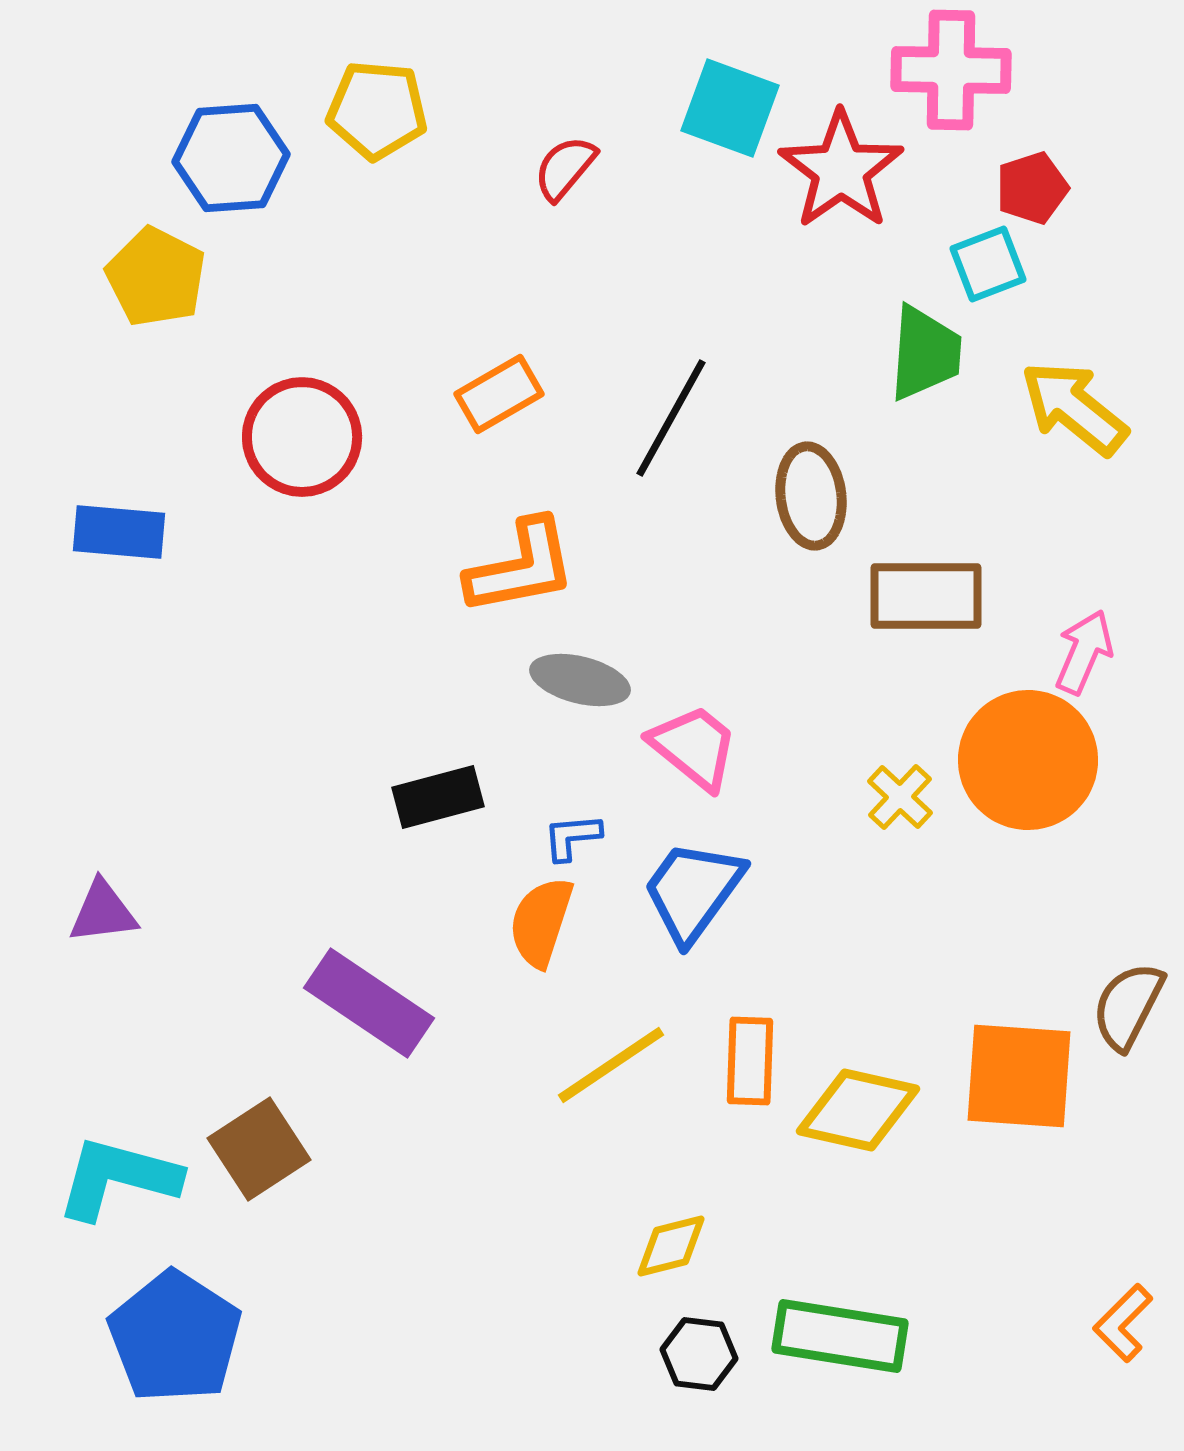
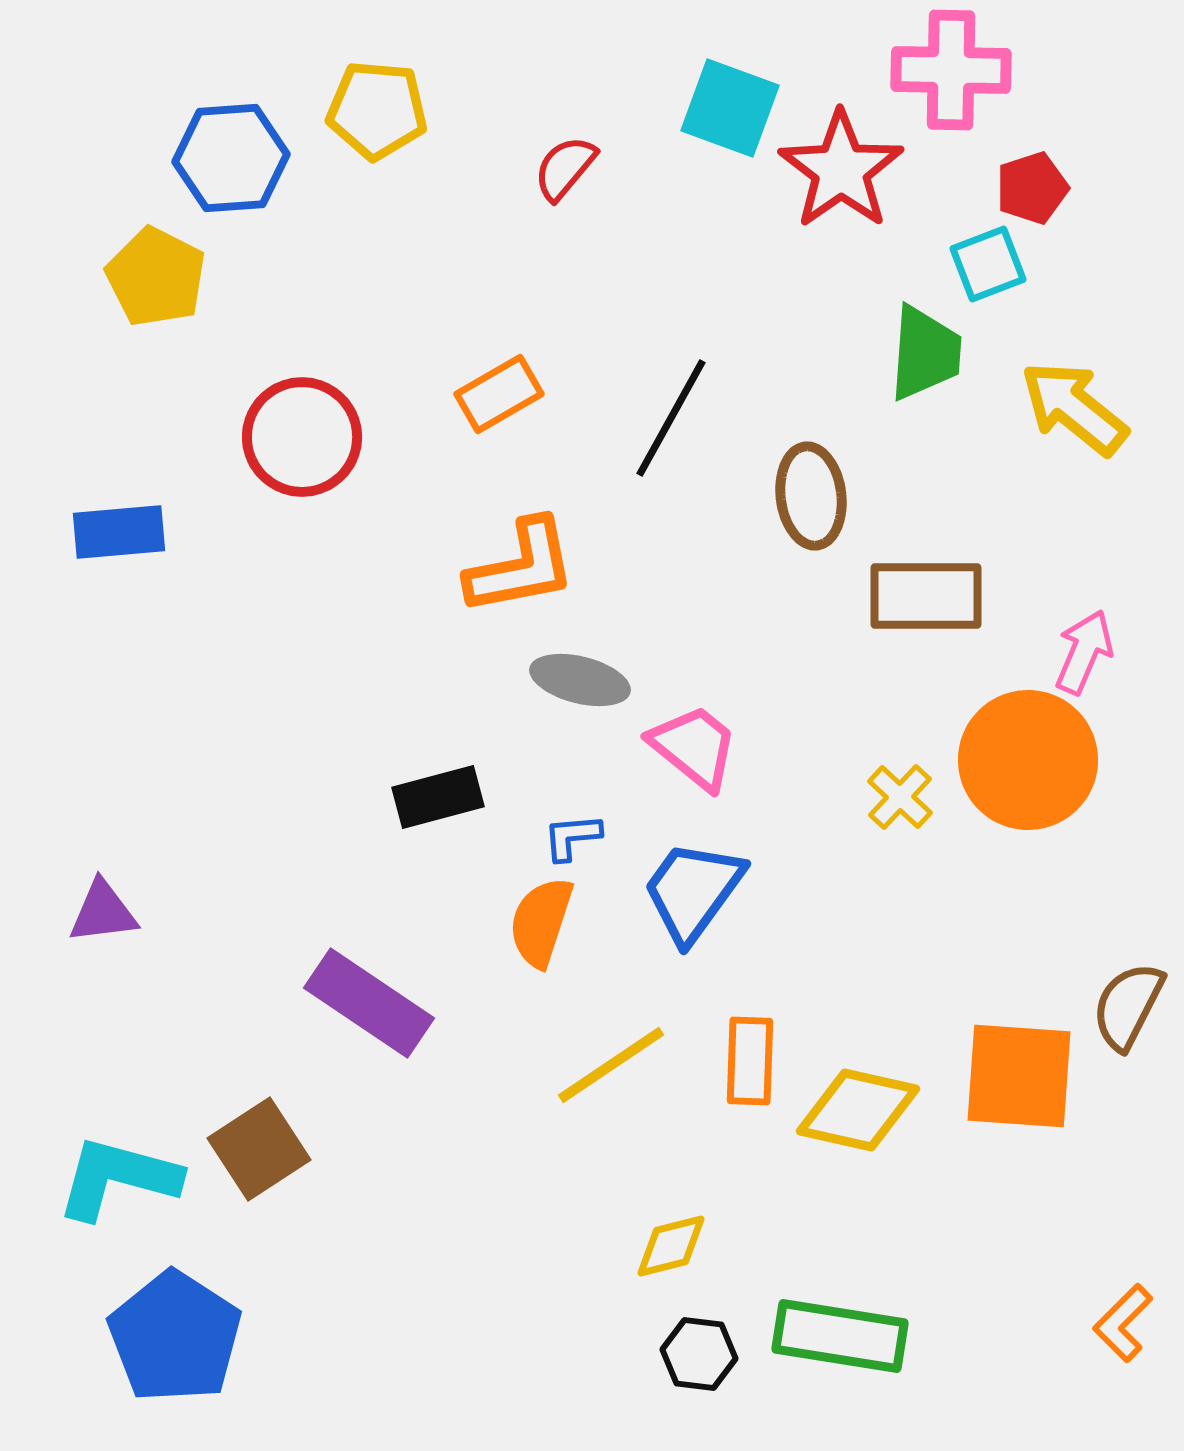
blue rectangle at (119, 532): rotated 10 degrees counterclockwise
